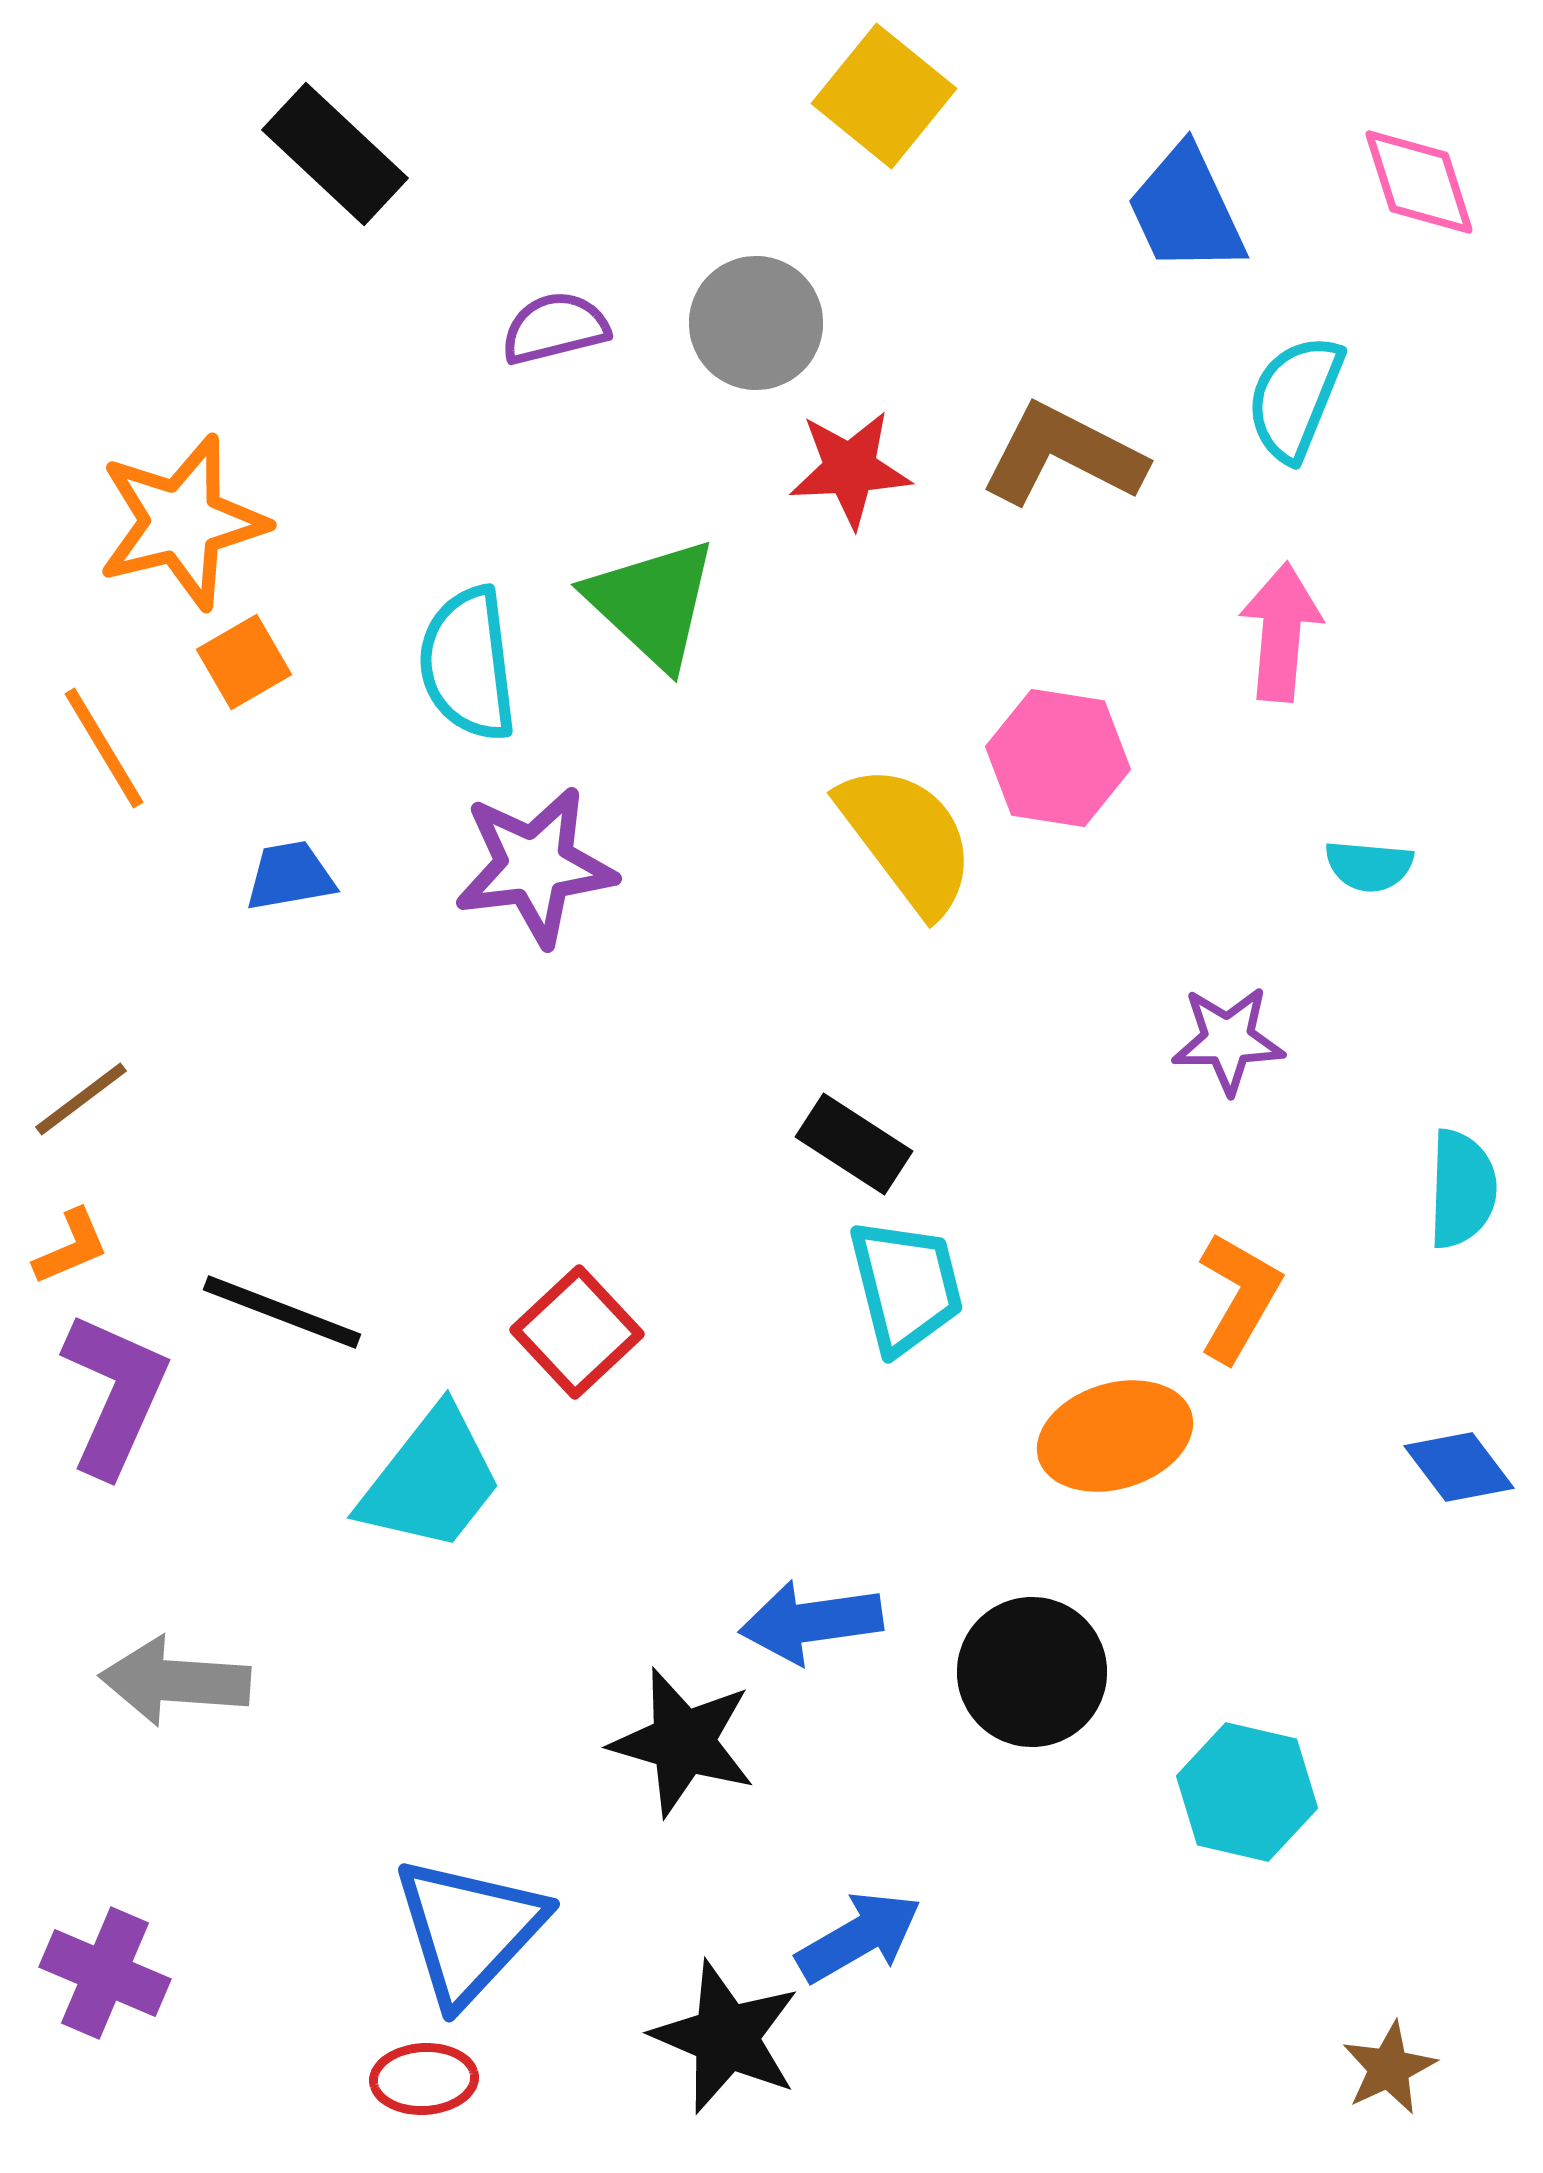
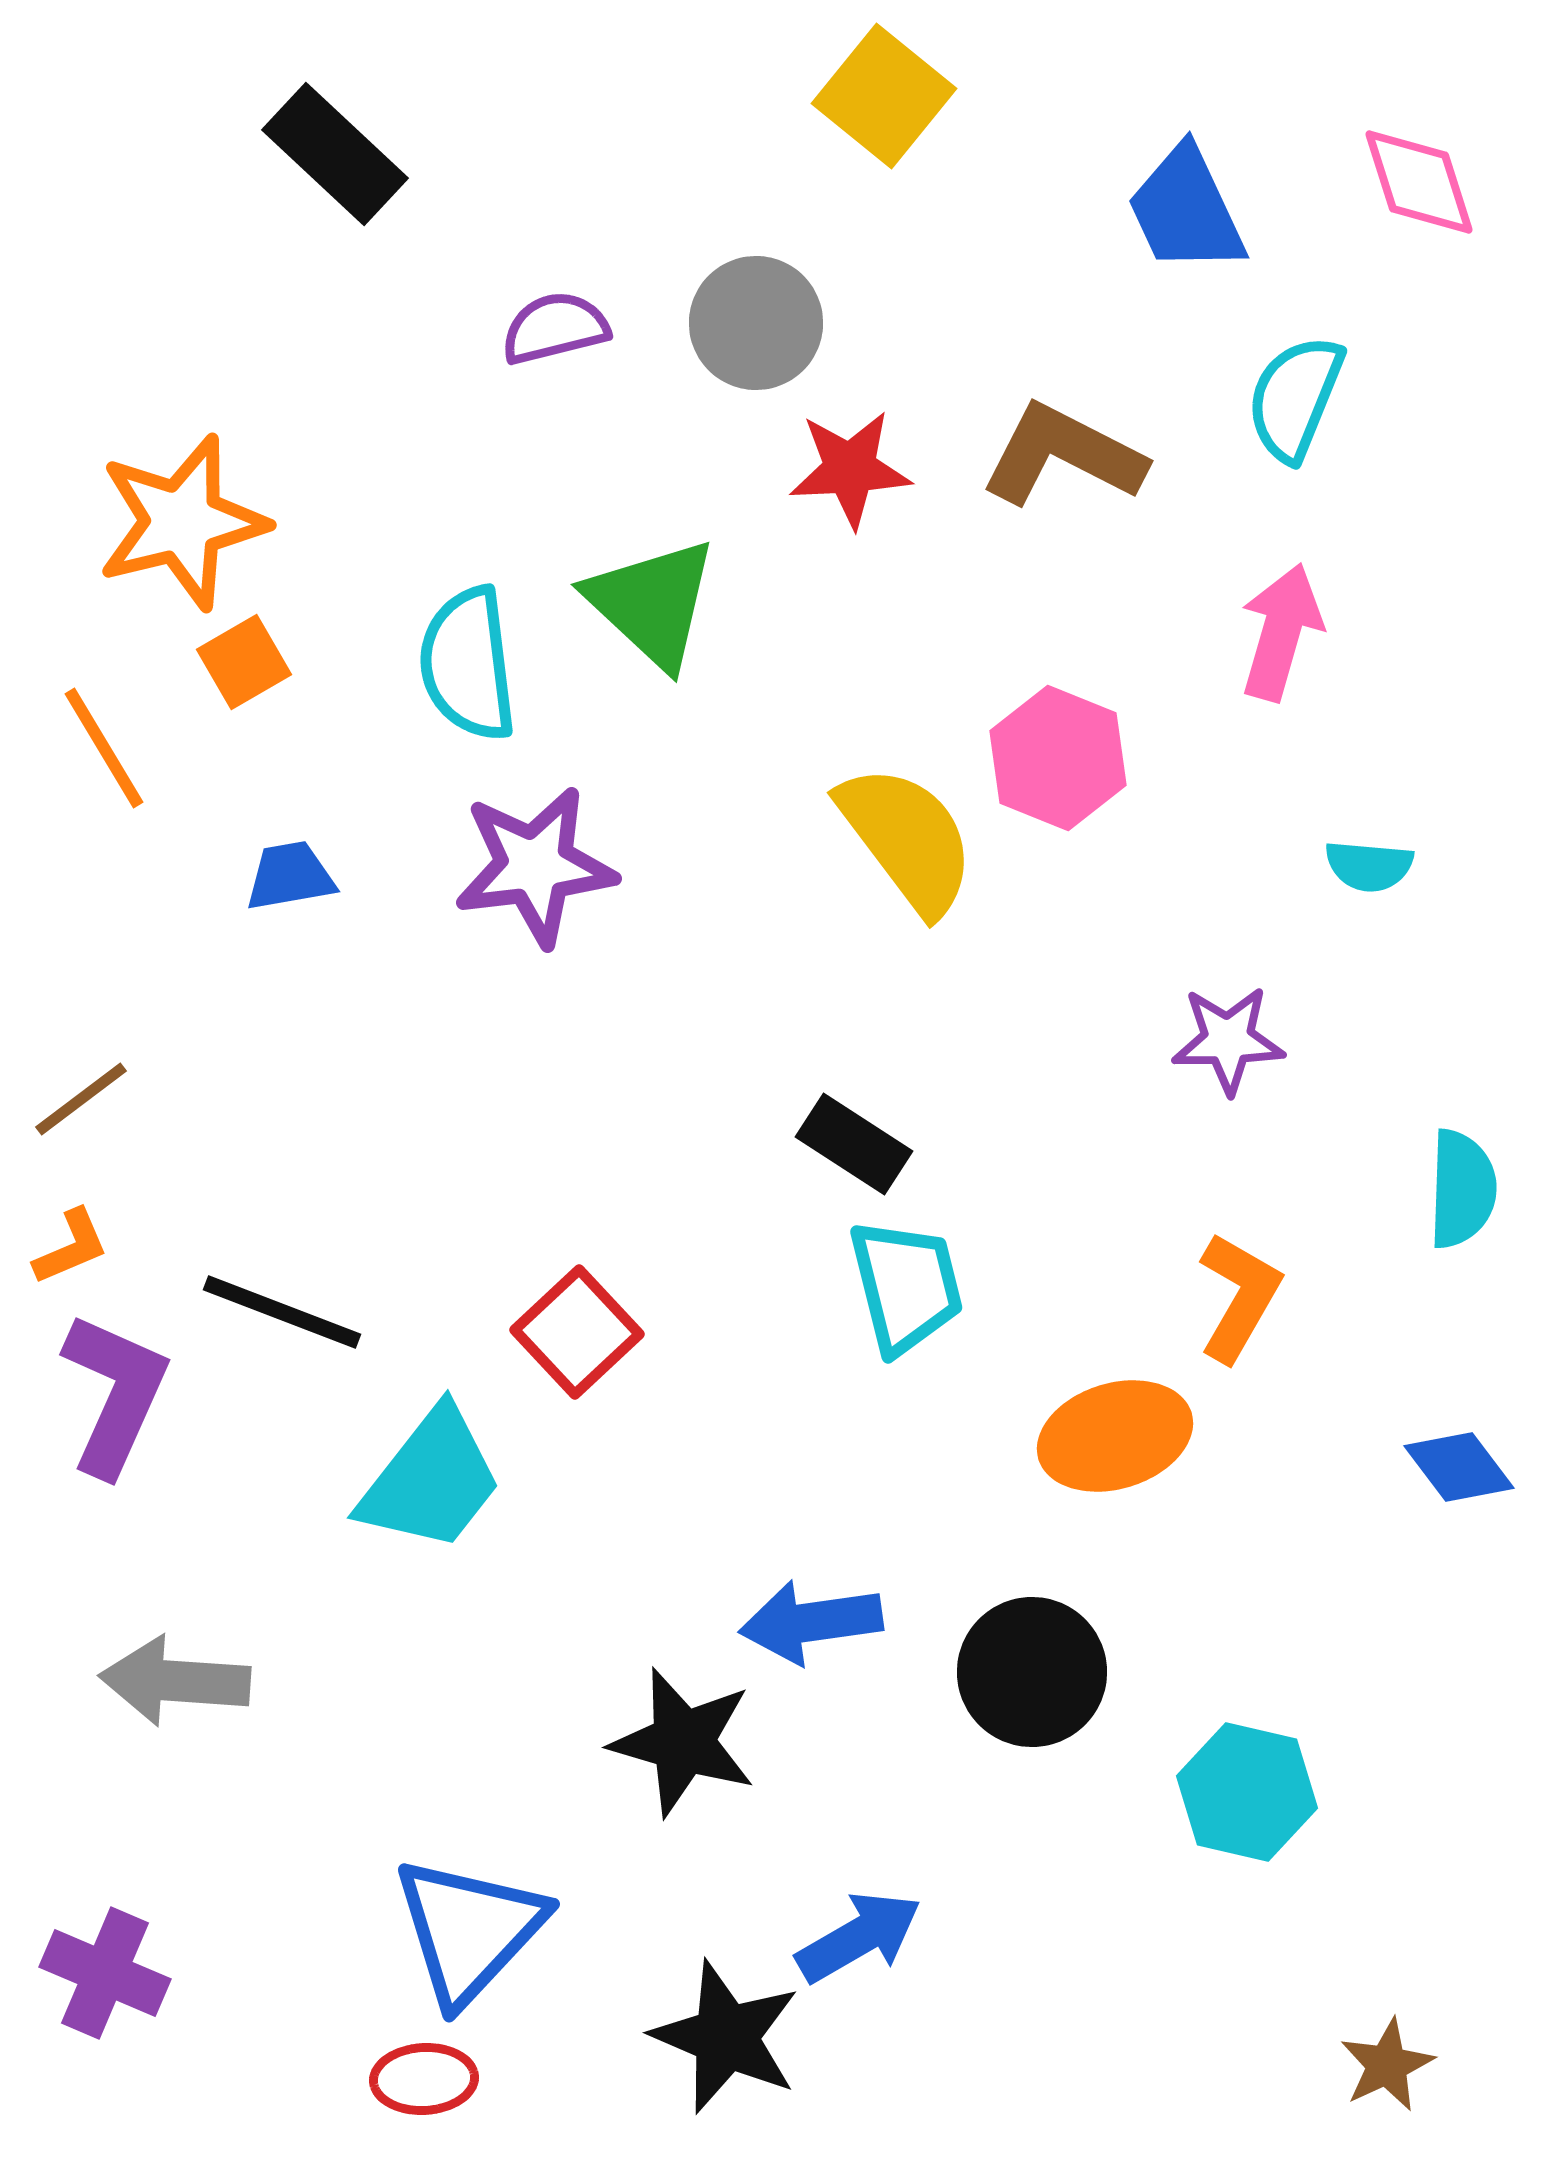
pink arrow at (1281, 632): rotated 11 degrees clockwise
pink hexagon at (1058, 758): rotated 13 degrees clockwise
brown star at (1389, 2068): moved 2 px left, 3 px up
